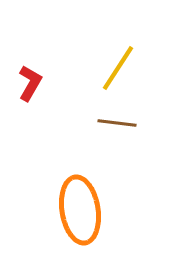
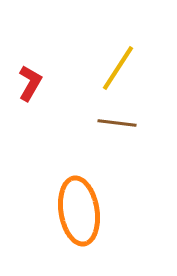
orange ellipse: moved 1 px left, 1 px down
